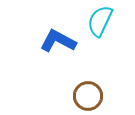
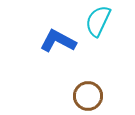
cyan semicircle: moved 2 px left
